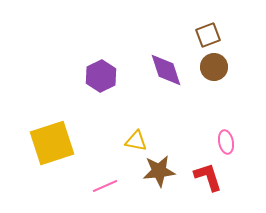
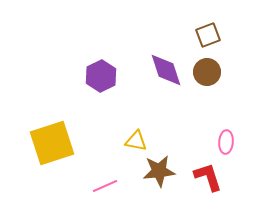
brown circle: moved 7 px left, 5 px down
pink ellipse: rotated 15 degrees clockwise
